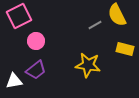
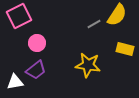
yellow semicircle: rotated 120 degrees counterclockwise
gray line: moved 1 px left, 1 px up
pink circle: moved 1 px right, 2 px down
white triangle: moved 1 px right, 1 px down
